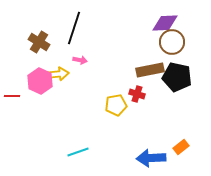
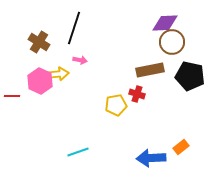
black pentagon: moved 13 px right, 1 px up
